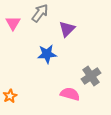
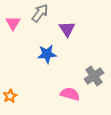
purple triangle: rotated 18 degrees counterclockwise
gray cross: moved 3 px right
